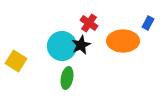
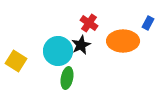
cyan circle: moved 4 px left, 5 px down
